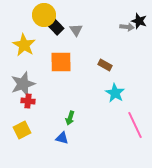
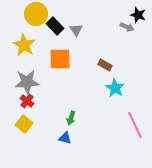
yellow circle: moved 8 px left, 1 px up
black star: moved 1 px left, 6 px up
gray arrow: rotated 16 degrees clockwise
orange square: moved 1 px left, 3 px up
gray star: moved 4 px right, 2 px up; rotated 15 degrees clockwise
cyan star: moved 5 px up
red cross: moved 1 px left; rotated 32 degrees clockwise
green arrow: moved 1 px right
yellow square: moved 2 px right, 6 px up; rotated 24 degrees counterclockwise
blue triangle: moved 3 px right
